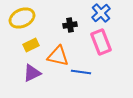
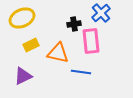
black cross: moved 4 px right, 1 px up
pink rectangle: moved 10 px left, 1 px up; rotated 15 degrees clockwise
orange triangle: moved 3 px up
purple triangle: moved 9 px left, 3 px down
